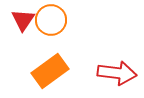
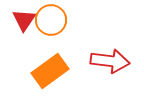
red triangle: moved 1 px right
red arrow: moved 7 px left, 12 px up
